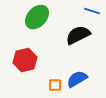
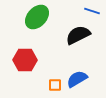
red hexagon: rotated 15 degrees clockwise
